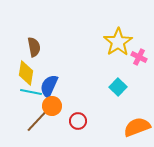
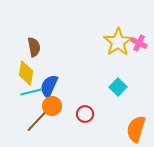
pink cross: moved 14 px up
cyan line: rotated 25 degrees counterclockwise
red circle: moved 7 px right, 7 px up
orange semicircle: moved 1 px left, 2 px down; rotated 52 degrees counterclockwise
